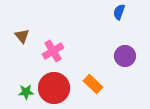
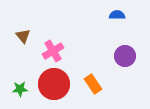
blue semicircle: moved 2 px left, 3 px down; rotated 70 degrees clockwise
brown triangle: moved 1 px right
orange rectangle: rotated 12 degrees clockwise
red circle: moved 4 px up
green star: moved 6 px left, 3 px up
